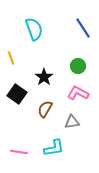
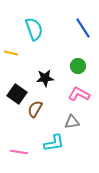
yellow line: moved 5 px up; rotated 56 degrees counterclockwise
black star: moved 1 px right, 1 px down; rotated 30 degrees clockwise
pink L-shape: moved 1 px right, 1 px down
brown semicircle: moved 10 px left
cyan L-shape: moved 5 px up
